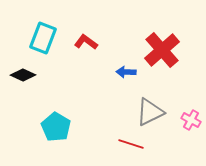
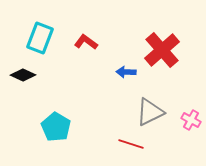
cyan rectangle: moved 3 px left
